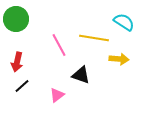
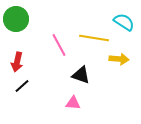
pink triangle: moved 16 px right, 8 px down; rotated 42 degrees clockwise
